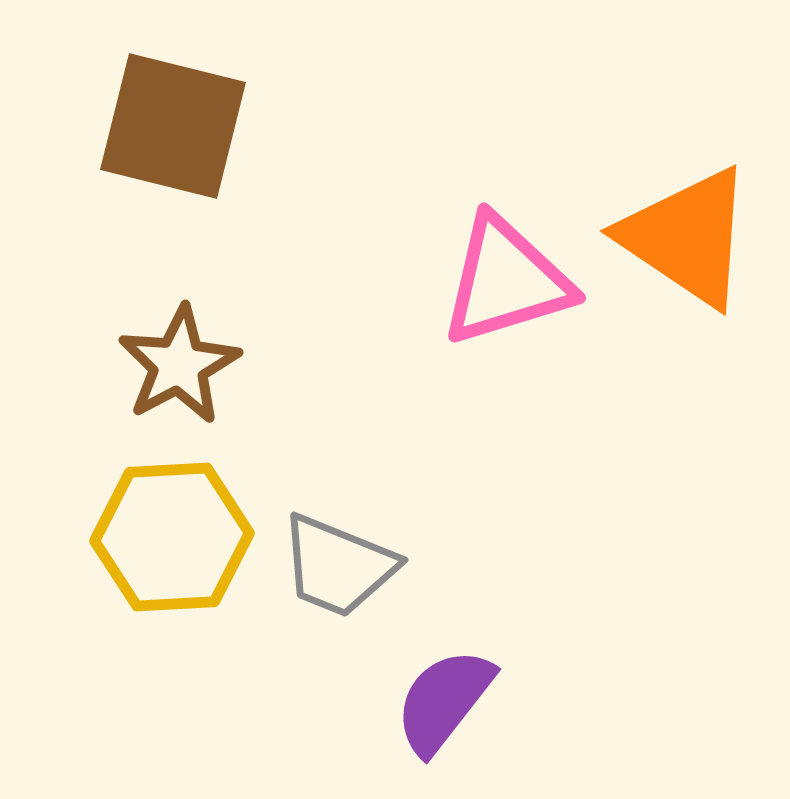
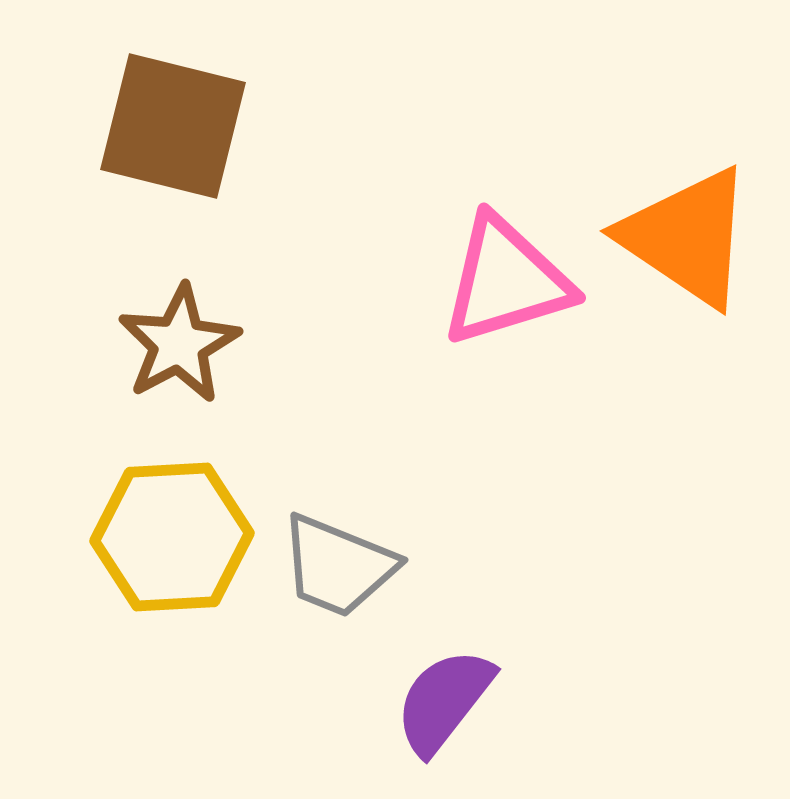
brown star: moved 21 px up
